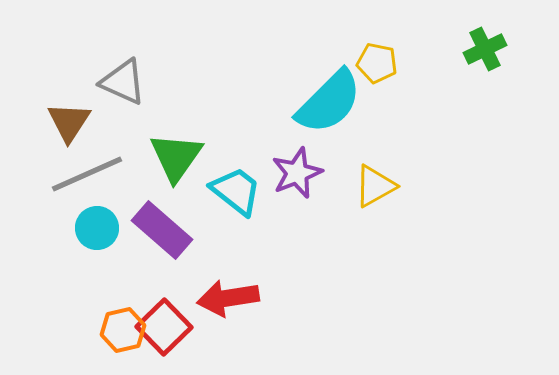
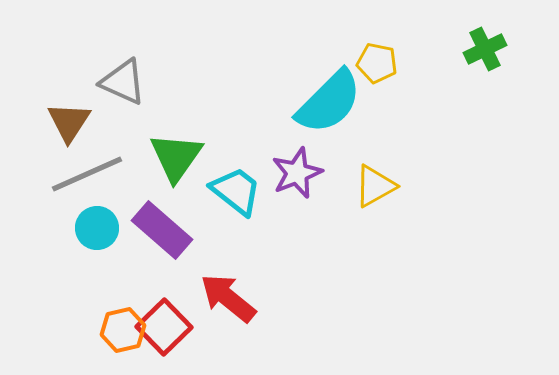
red arrow: rotated 48 degrees clockwise
